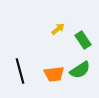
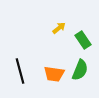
yellow arrow: moved 1 px right, 1 px up
green semicircle: rotated 35 degrees counterclockwise
orange trapezoid: rotated 15 degrees clockwise
